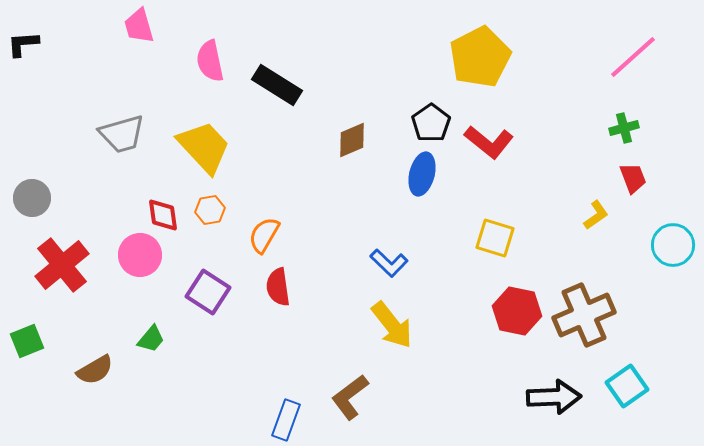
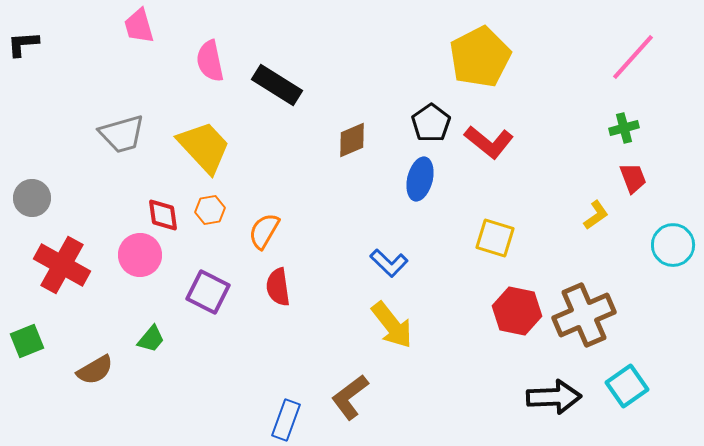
pink line: rotated 6 degrees counterclockwise
blue ellipse: moved 2 px left, 5 px down
orange semicircle: moved 4 px up
red cross: rotated 22 degrees counterclockwise
purple square: rotated 6 degrees counterclockwise
